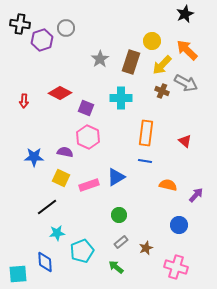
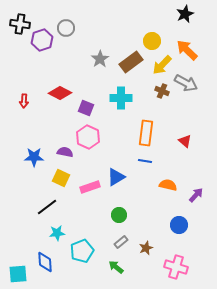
brown rectangle: rotated 35 degrees clockwise
pink rectangle: moved 1 px right, 2 px down
